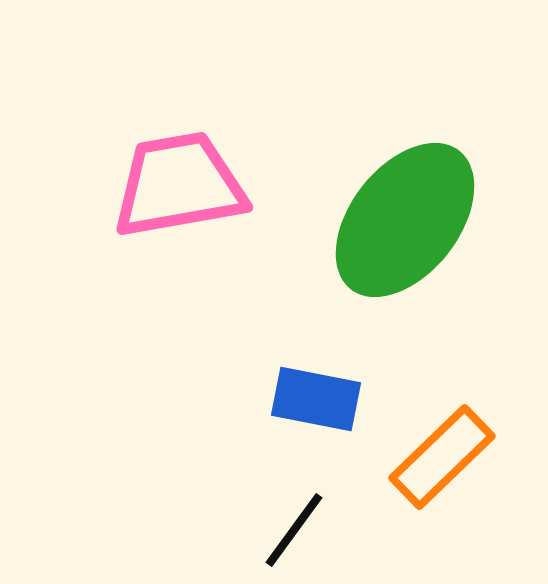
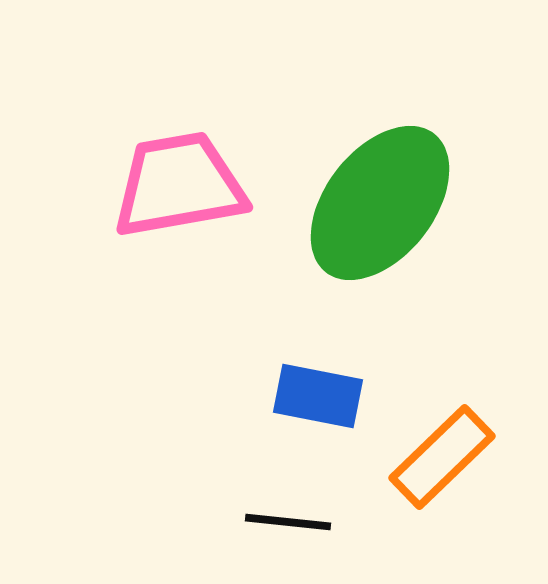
green ellipse: moved 25 px left, 17 px up
blue rectangle: moved 2 px right, 3 px up
black line: moved 6 px left, 8 px up; rotated 60 degrees clockwise
